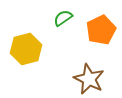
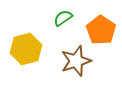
orange pentagon: rotated 12 degrees counterclockwise
brown star: moved 13 px left, 18 px up; rotated 28 degrees clockwise
